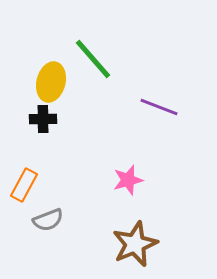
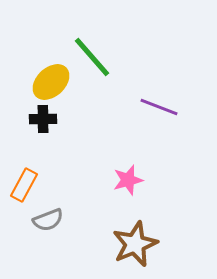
green line: moved 1 px left, 2 px up
yellow ellipse: rotated 33 degrees clockwise
